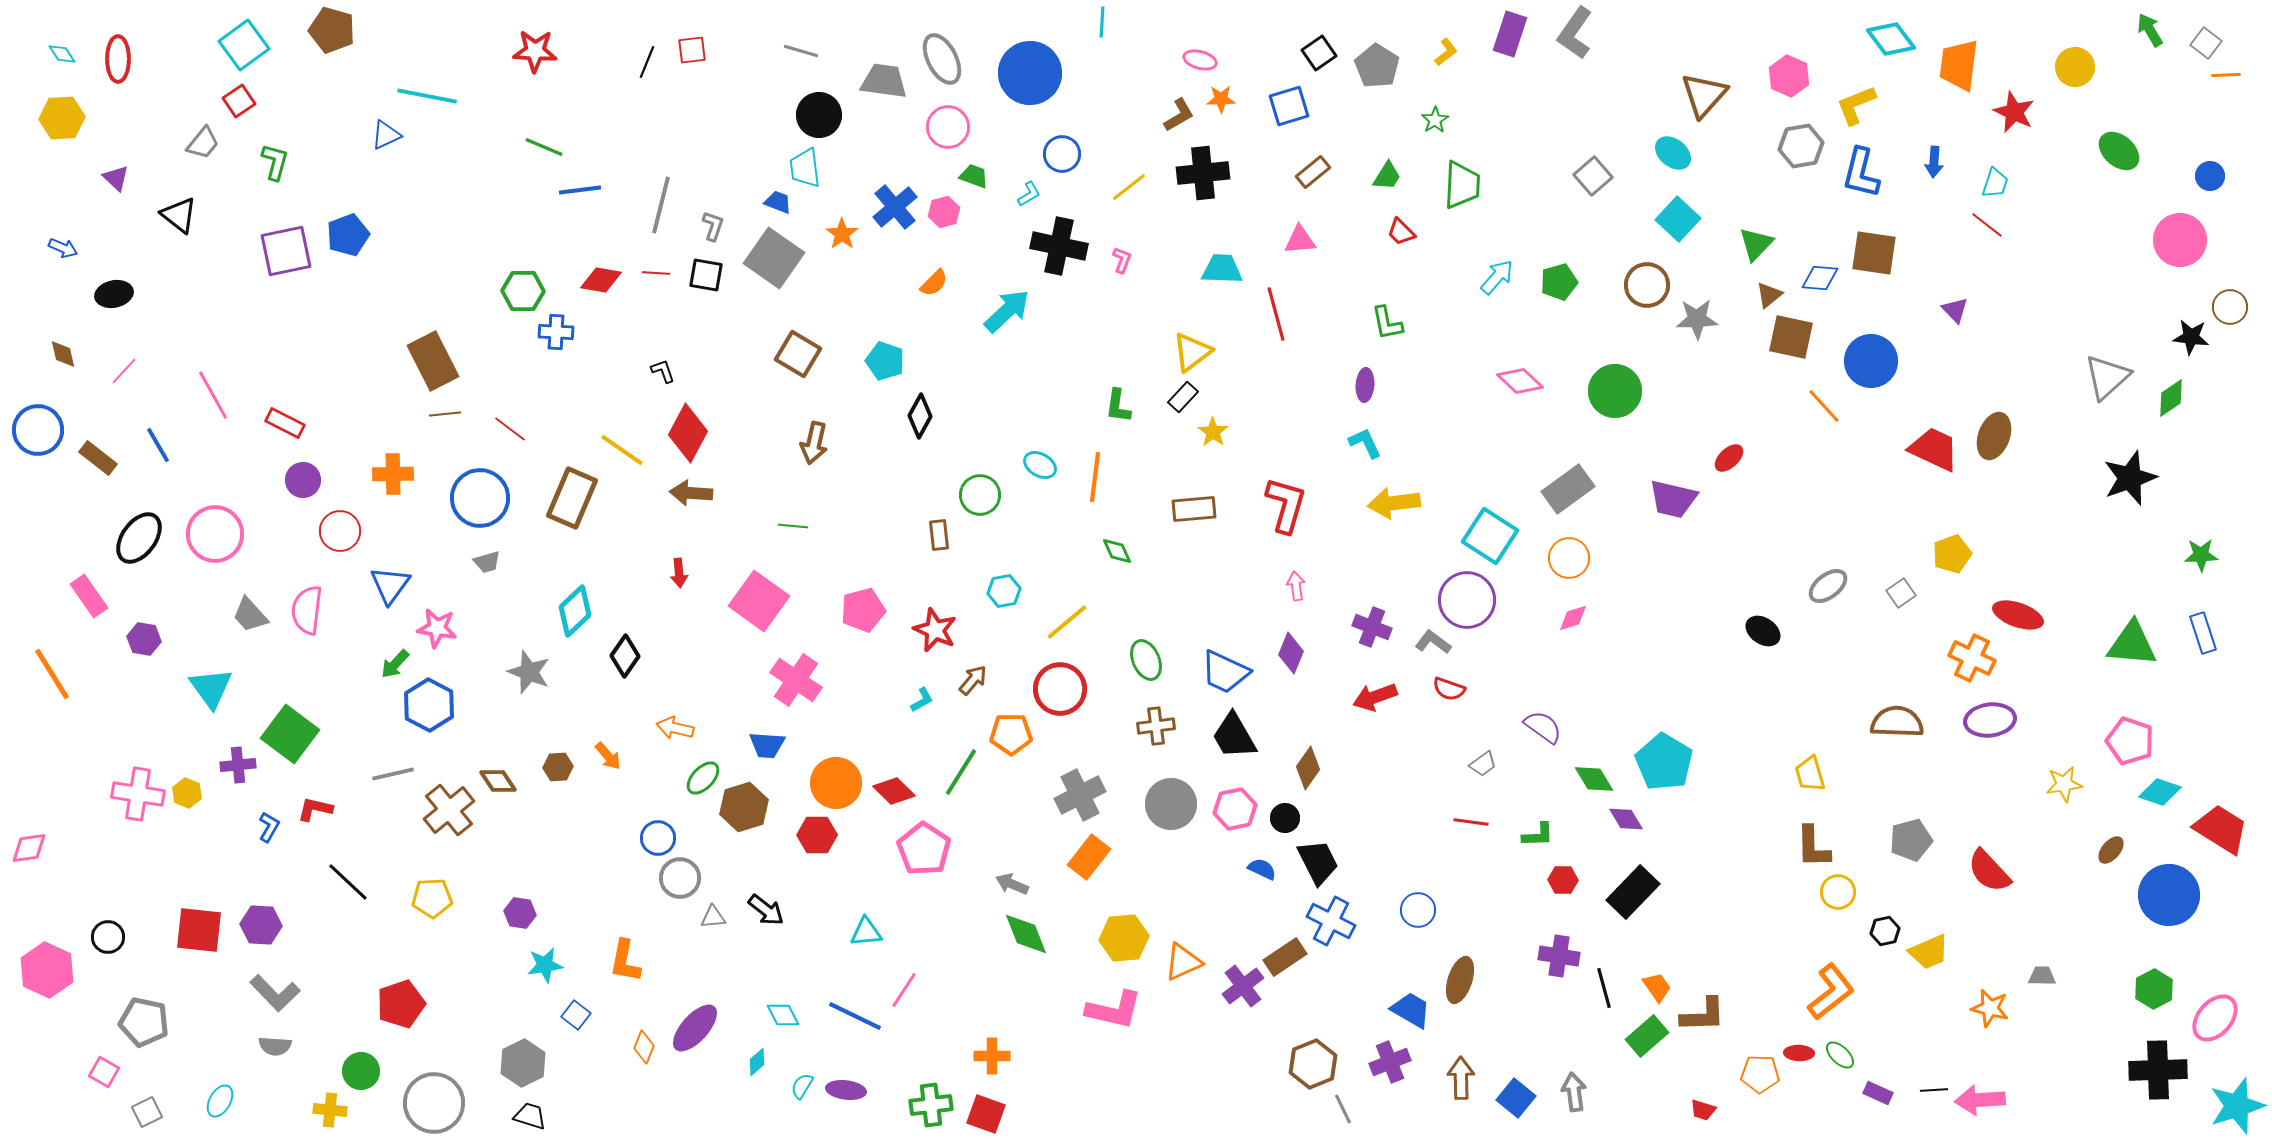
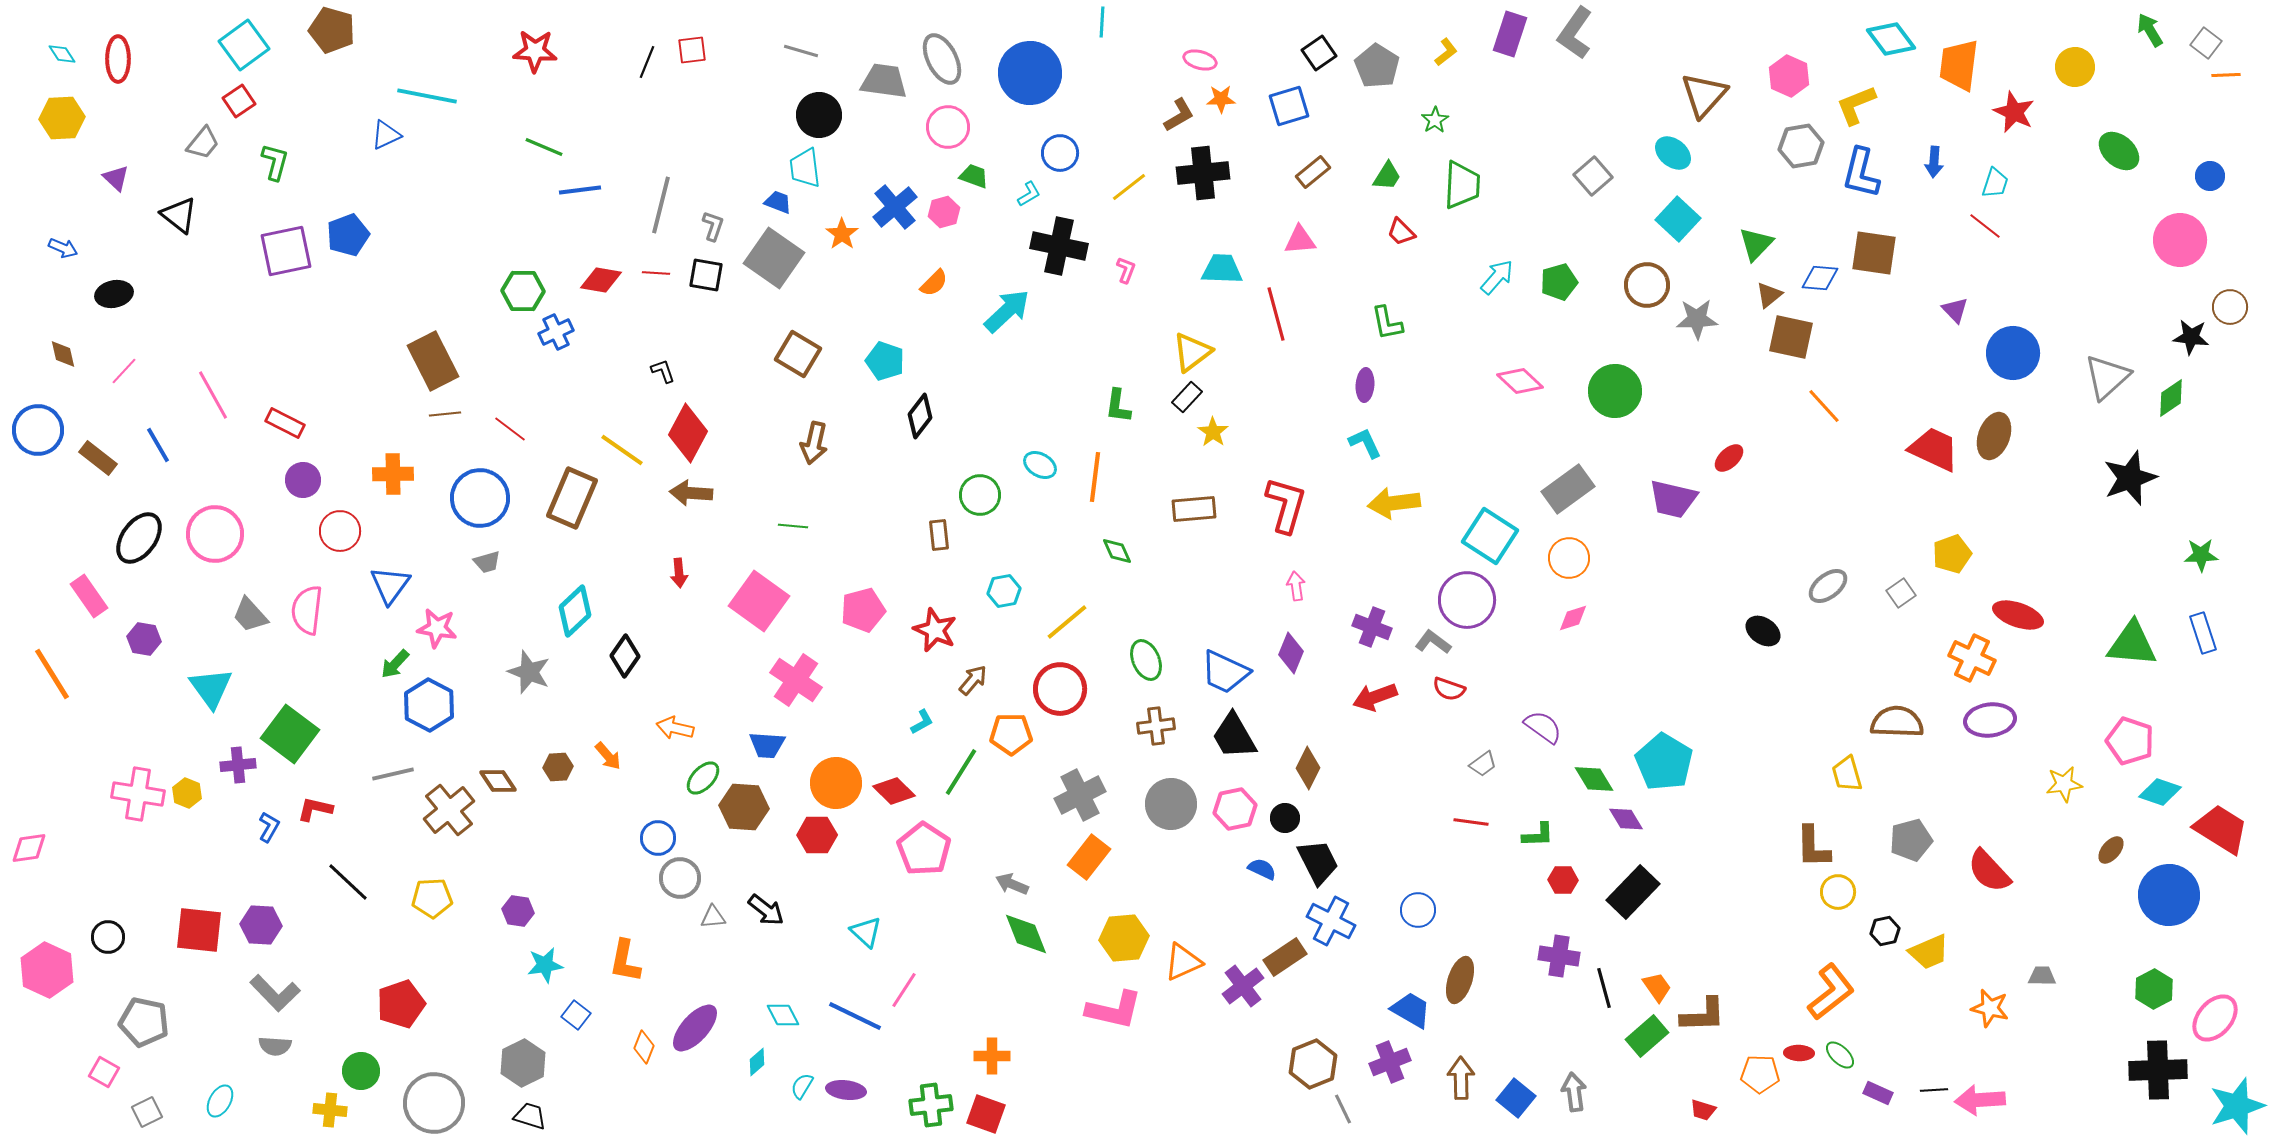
blue circle at (1062, 154): moved 2 px left, 1 px up
red line at (1987, 225): moved 2 px left, 1 px down
pink L-shape at (1122, 260): moved 4 px right, 10 px down
blue cross at (556, 332): rotated 28 degrees counterclockwise
blue circle at (1871, 361): moved 142 px right, 8 px up
black rectangle at (1183, 397): moved 4 px right
black diamond at (920, 416): rotated 9 degrees clockwise
cyan L-shape at (922, 700): moved 22 px down
brown diamond at (1308, 768): rotated 9 degrees counterclockwise
yellow trapezoid at (1810, 774): moved 37 px right
brown hexagon at (744, 807): rotated 21 degrees clockwise
purple hexagon at (520, 913): moved 2 px left, 2 px up
cyan triangle at (866, 932): rotated 48 degrees clockwise
